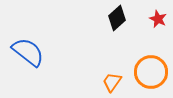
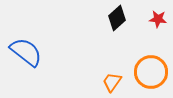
red star: rotated 18 degrees counterclockwise
blue semicircle: moved 2 px left
